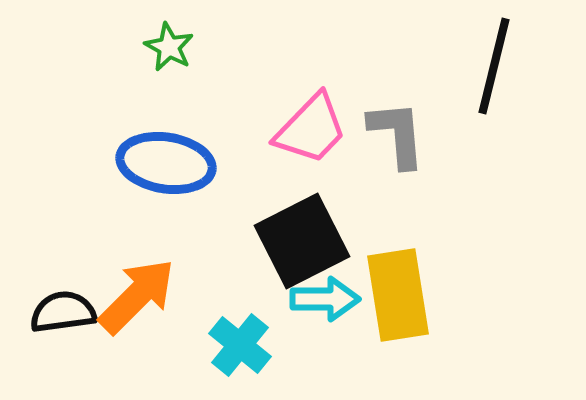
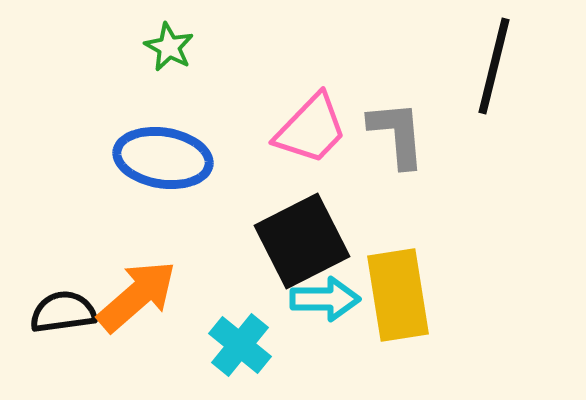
blue ellipse: moved 3 px left, 5 px up
orange arrow: rotated 4 degrees clockwise
